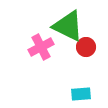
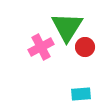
green triangle: moved 1 px left, 1 px down; rotated 36 degrees clockwise
red circle: moved 1 px left
